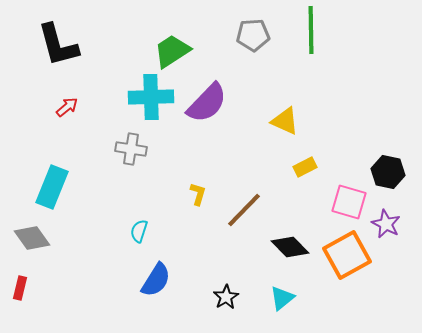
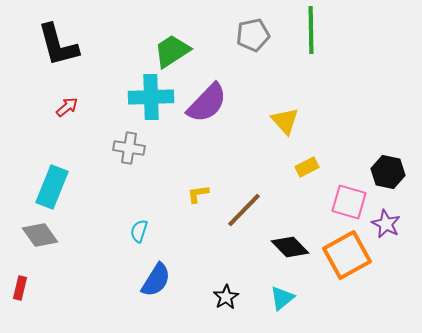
gray pentagon: rotated 8 degrees counterclockwise
yellow triangle: rotated 24 degrees clockwise
gray cross: moved 2 px left, 1 px up
yellow rectangle: moved 2 px right
yellow L-shape: rotated 115 degrees counterclockwise
gray diamond: moved 8 px right, 3 px up
